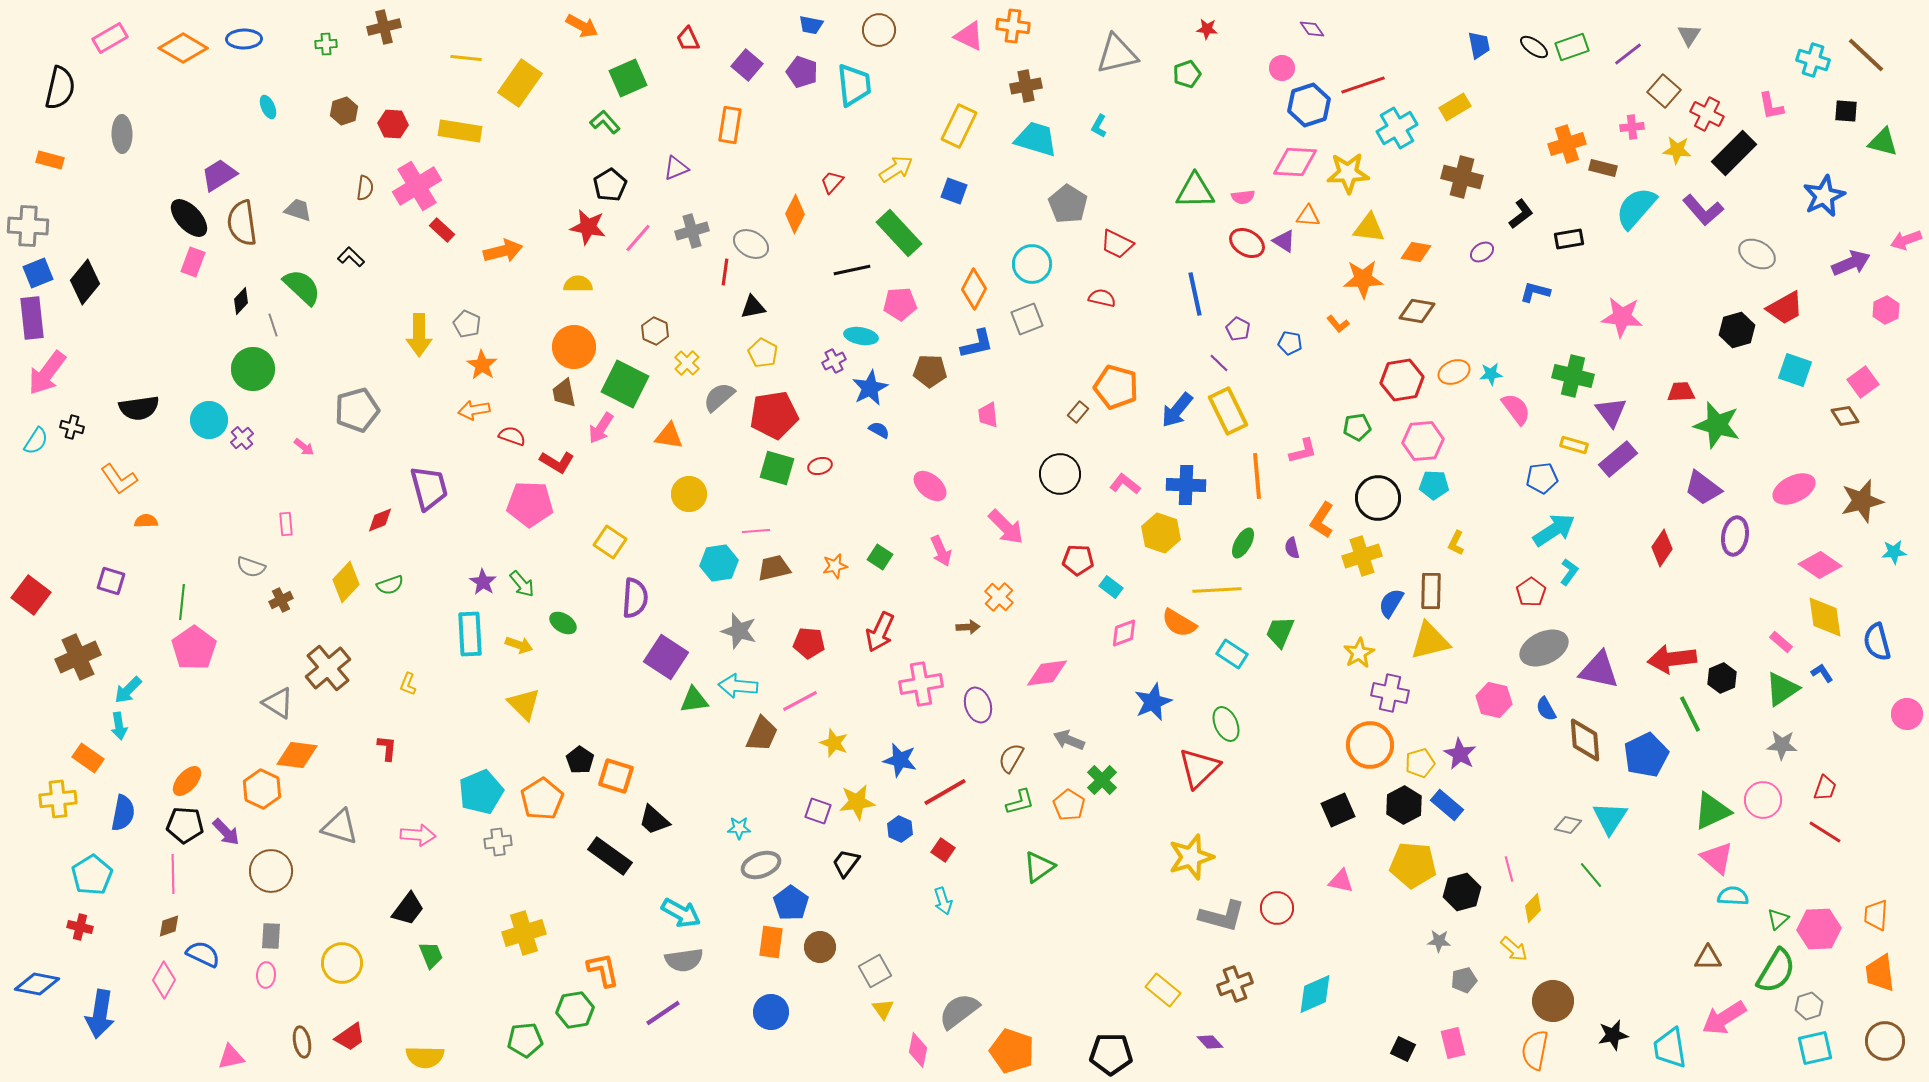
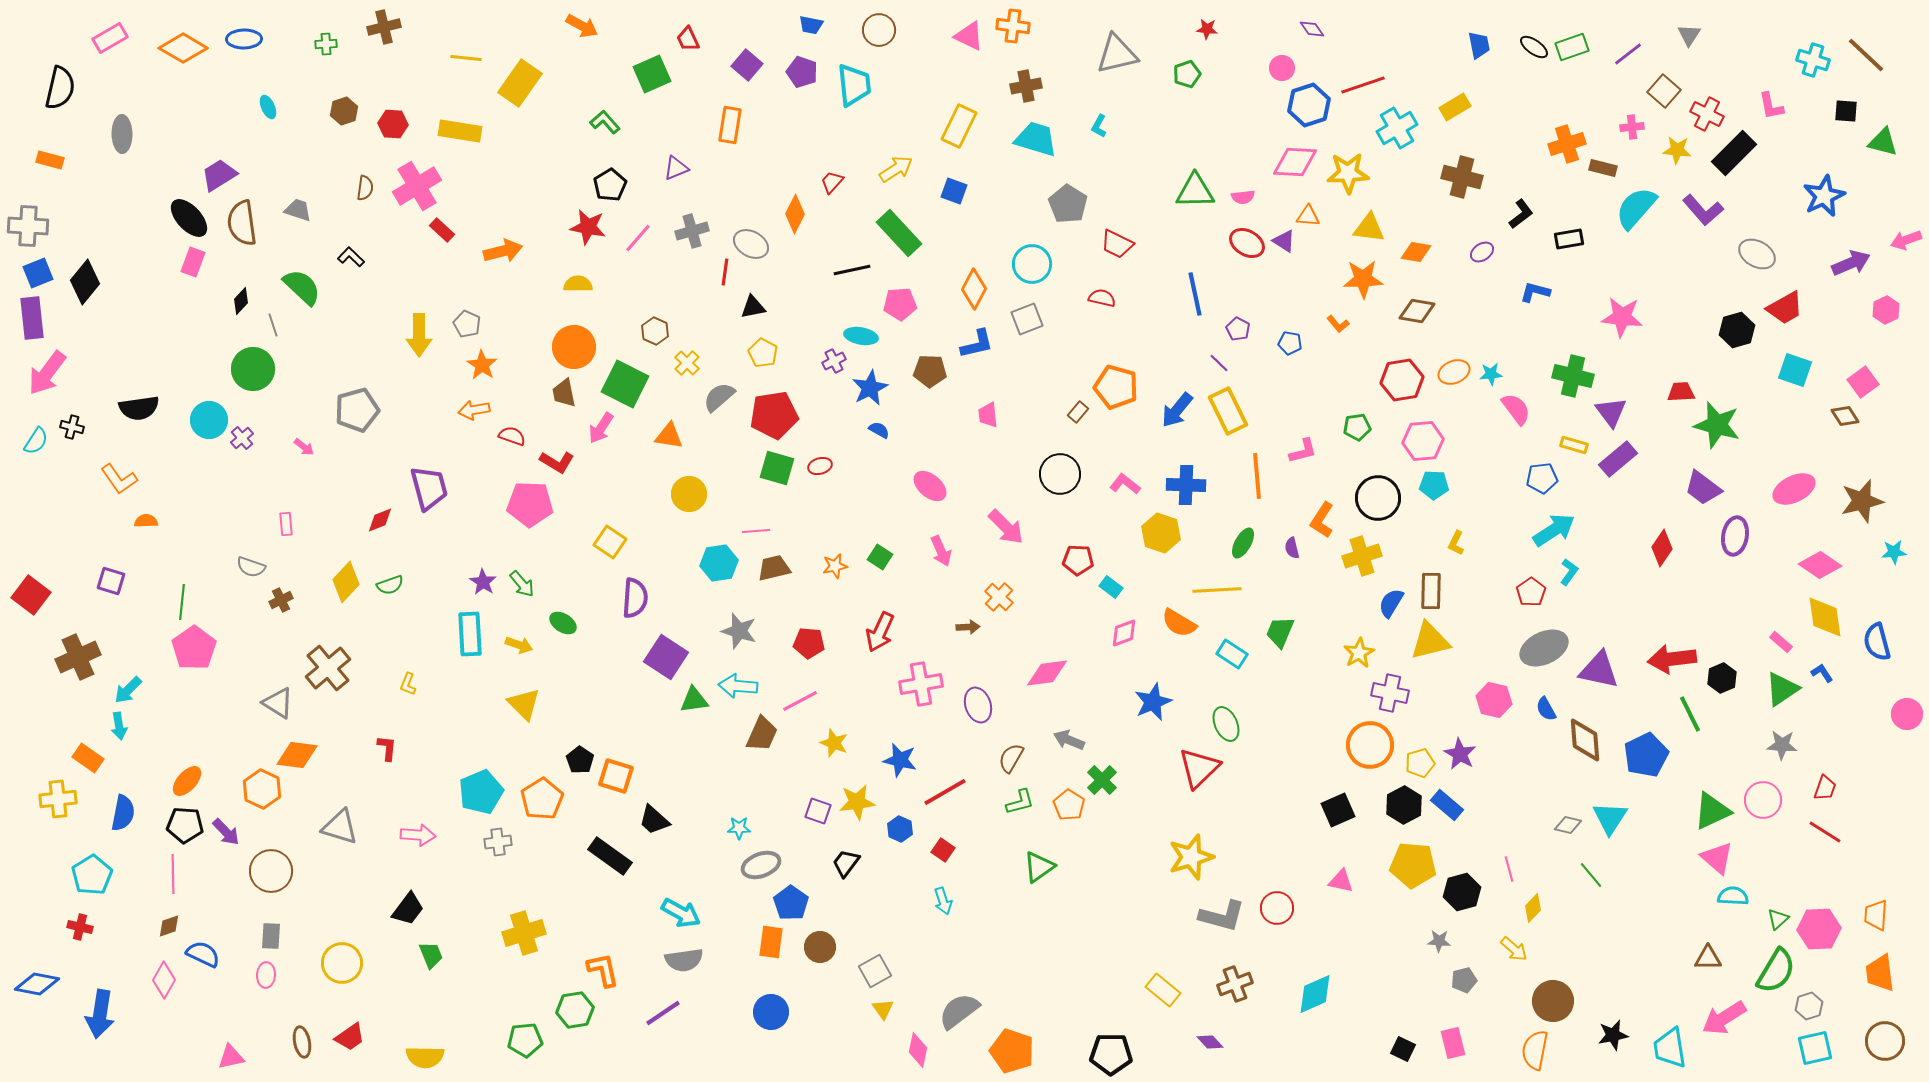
green square at (628, 78): moved 24 px right, 4 px up
